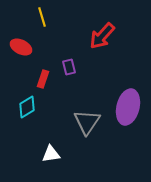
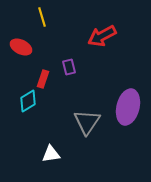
red arrow: rotated 20 degrees clockwise
cyan diamond: moved 1 px right, 6 px up
